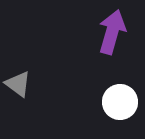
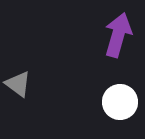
purple arrow: moved 6 px right, 3 px down
